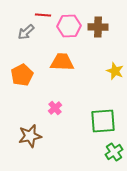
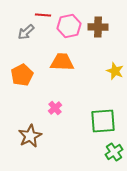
pink hexagon: rotated 10 degrees counterclockwise
brown star: rotated 15 degrees counterclockwise
